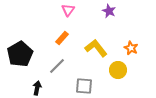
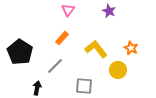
yellow L-shape: moved 1 px down
black pentagon: moved 2 px up; rotated 10 degrees counterclockwise
gray line: moved 2 px left
